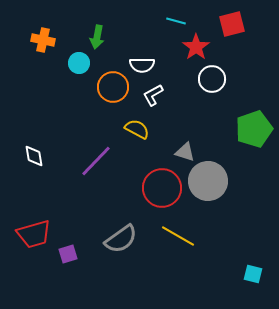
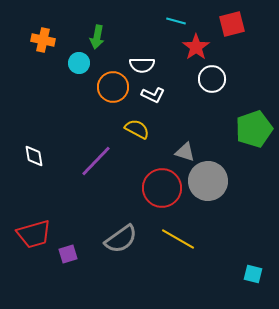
white L-shape: rotated 125 degrees counterclockwise
yellow line: moved 3 px down
